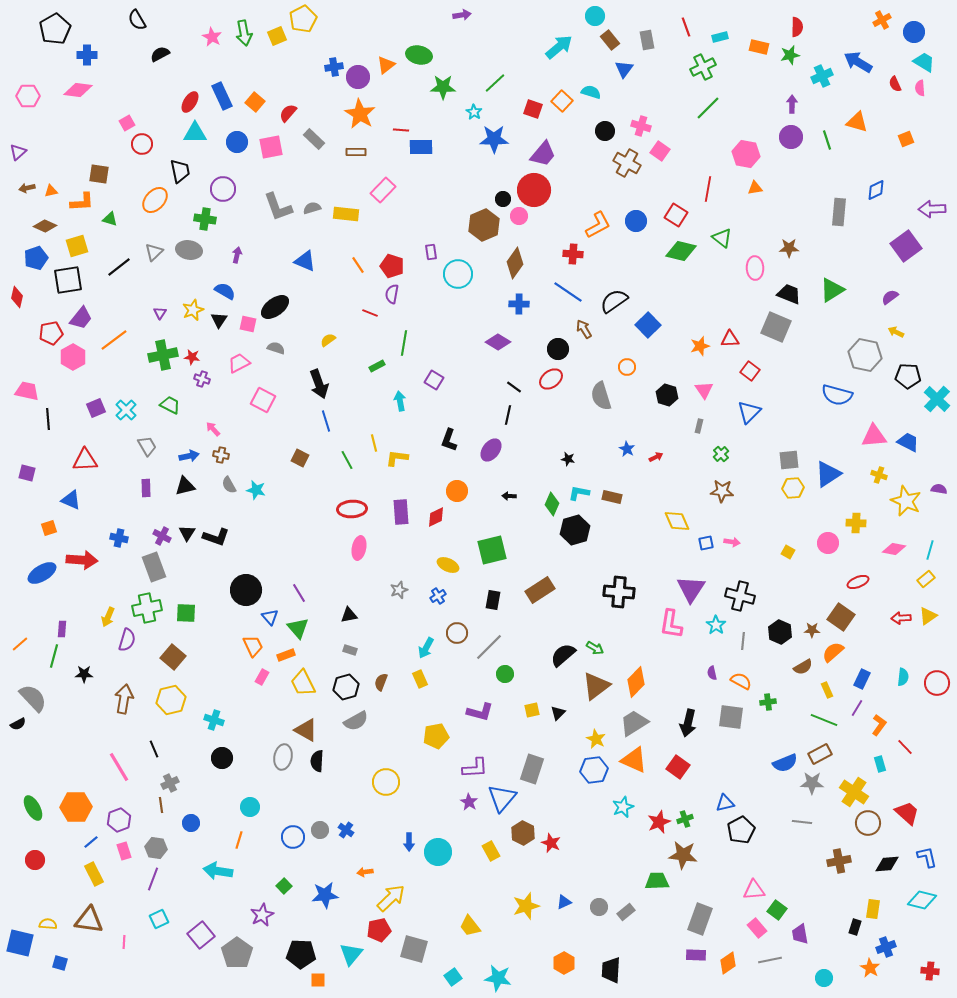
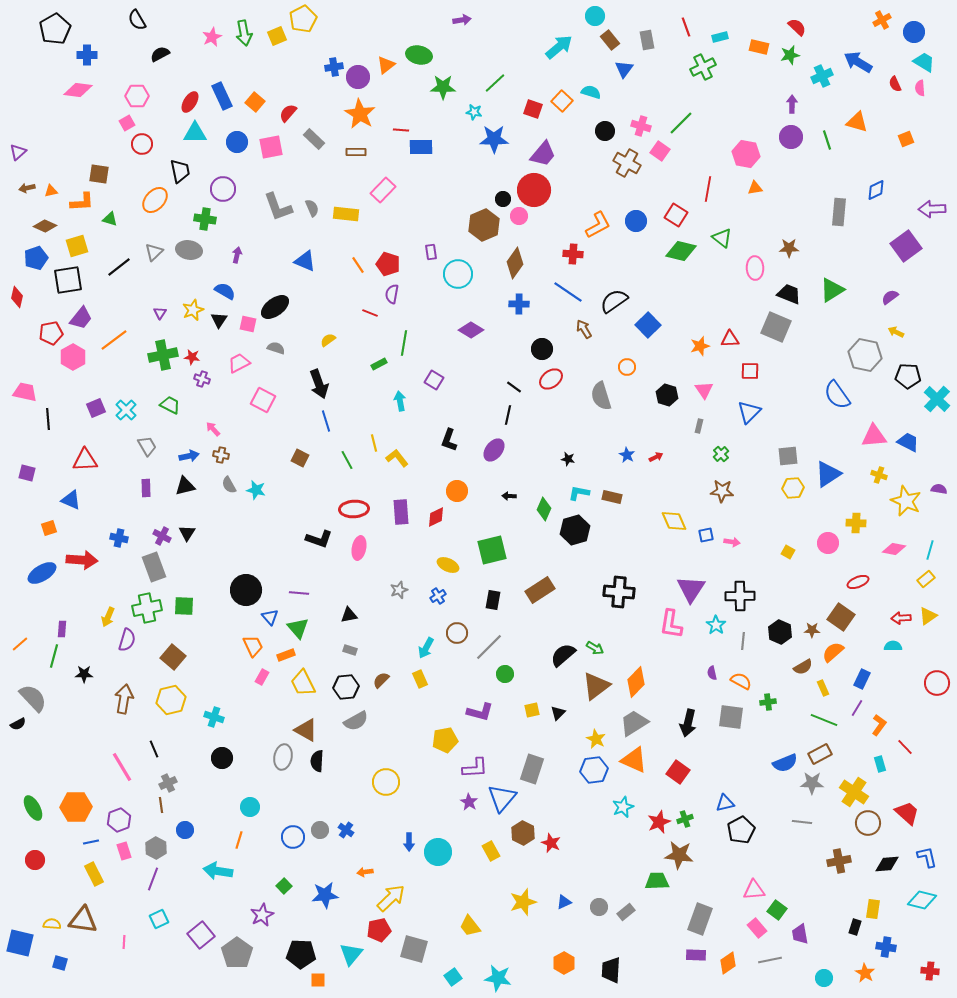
purple arrow at (462, 15): moved 5 px down
red semicircle at (797, 27): rotated 48 degrees counterclockwise
pink star at (212, 37): rotated 18 degrees clockwise
pink hexagon at (28, 96): moved 109 px right
green line at (708, 108): moved 27 px left, 15 px down
cyan star at (474, 112): rotated 21 degrees counterclockwise
gray semicircle at (312, 208): rotated 84 degrees clockwise
red pentagon at (392, 266): moved 4 px left, 2 px up
purple diamond at (498, 342): moved 27 px left, 12 px up
black circle at (558, 349): moved 16 px left
green rectangle at (377, 366): moved 2 px right, 2 px up
red square at (750, 371): rotated 36 degrees counterclockwise
pink trapezoid at (27, 391): moved 2 px left, 1 px down
blue semicircle at (837, 395): rotated 40 degrees clockwise
blue star at (627, 449): moved 6 px down
purple ellipse at (491, 450): moved 3 px right
yellow L-shape at (397, 458): rotated 45 degrees clockwise
gray square at (789, 460): moved 1 px left, 4 px up
green diamond at (552, 504): moved 8 px left, 5 px down
red ellipse at (352, 509): moved 2 px right
yellow diamond at (677, 521): moved 3 px left
black L-shape at (216, 537): moved 103 px right, 2 px down
blue square at (706, 543): moved 8 px up
purple line at (299, 593): rotated 54 degrees counterclockwise
black cross at (740, 596): rotated 16 degrees counterclockwise
green square at (186, 613): moved 2 px left, 7 px up
cyan semicircle at (903, 677): moved 10 px left, 31 px up; rotated 96 degrees counterclockwise
brown semicircle at (381, 682): moved 2 px up; rotated 24 degrees clockwise
black hexagon at (346, 687): rotated 10 degrees clockwise
yellow rectangle at (827, 690): moved 4 px left, 2 px up
cyan cross at (214, 720): moved 3 px up
yellow pentagon at (436, 736): moved 9 px right, 4 px down
pink line at (119, 767): moved 3 px right
red square at (678, 767): moved 5 px down
gray cross at (170, 783): moved 2 px left
blue circle at (191, 823): moved 6 px left, 7 px down
blue line at (91, 842): rotated 28 degrees clockwise
gray hexagon at (156, 848): rotated 20 degrees clockwise
brown star at (683, 855): moved 4 px left
yellow star at (526, 906): moved 3 px left, 4 px up
brown triangle at (89, 920): moved 6 px left
yellow semicircle at (48, 924): moved 4 px right
blue cross at (886, 947): rotated 30 degrees clockwise
orange star at (870, 968): moved 5 px left, 5 px down
